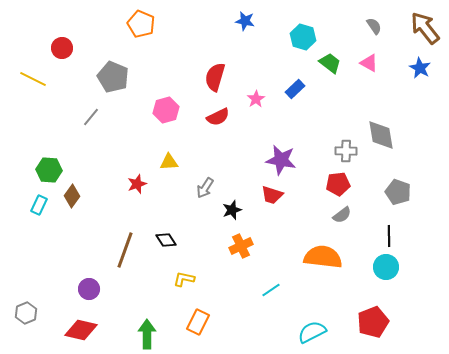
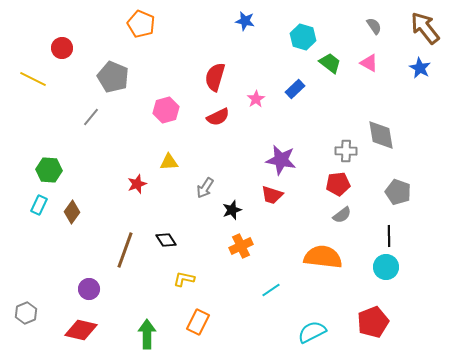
brown diamond at (72, 196): moved 16 px down
